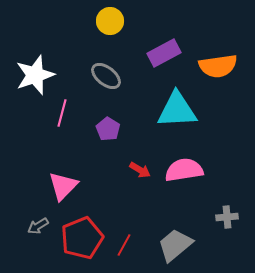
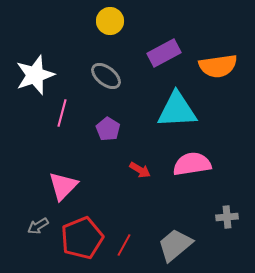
pink semicircle: moved 8 px right, 6 px up
